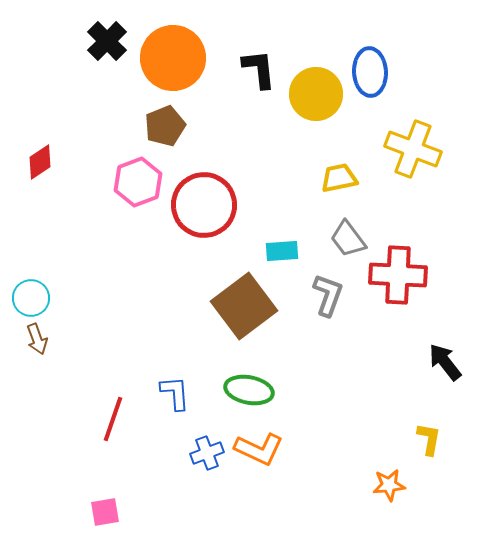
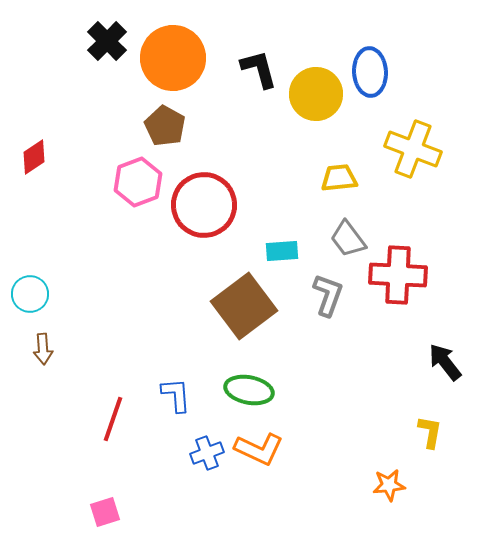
black L-shape: rotated 9 degrees counterclockwise
brown pentagon: rotated 21 degrees counterclockwise
red diamond: moved 6 px left, 5 px up
yellow trapezoid: rotated 6 degrees clockwise
cyan circle: moved 1 px left, 4 px up
brown arrow: moved 6 px right, 10 px down; rotated 16 degrees clockwise
blue L-shape: moved 1 px right, 2 px down
yellow L-shape: moved 1 px right, 7 px up
pink square: rotated 8 degrees counterclockwise
